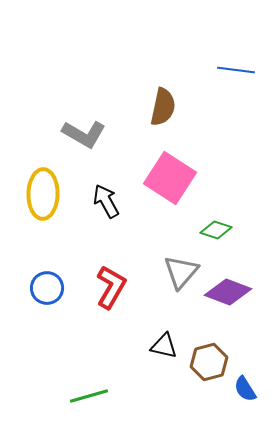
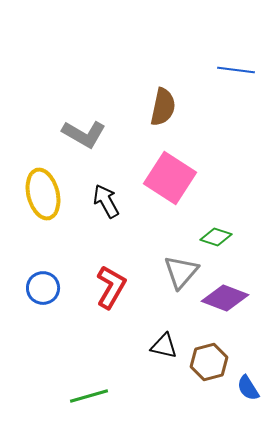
yellow ellipse: rotated 15 degrees counterclockwise
green diamond: moved 7 px down
blue circle: moved 4 px left
purple diamond: moved 3 px left, 6 px down
blue semicircle: moved 3 px right, 1 px up
